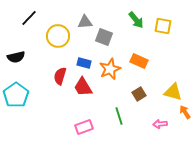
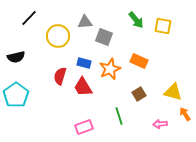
orange arrow: moved 2 px down
